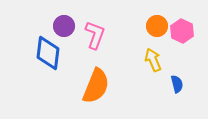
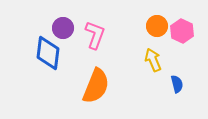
purple circle: moved 1 px left, 2 px down
